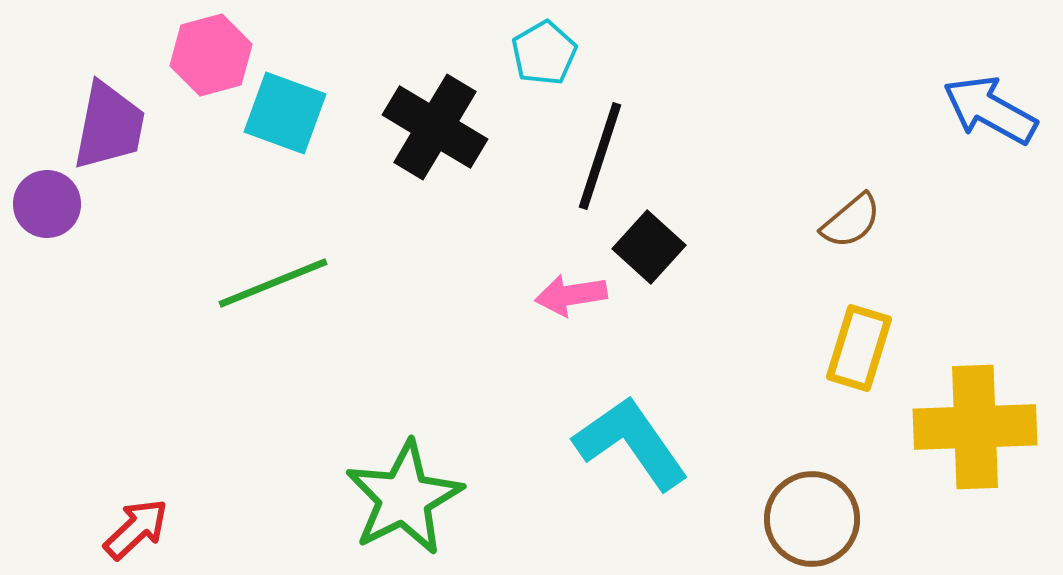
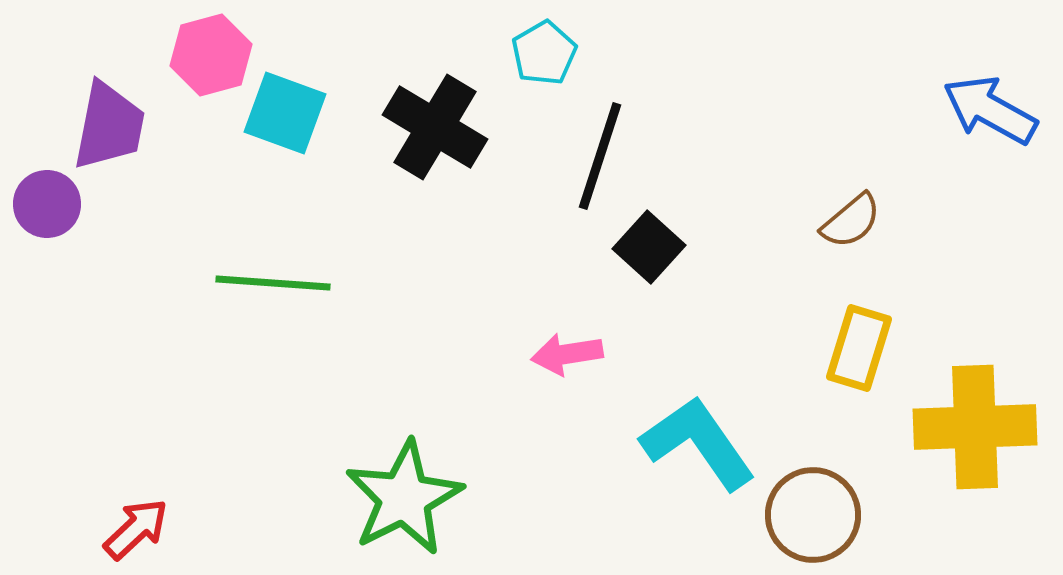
green line: rotated 26 degrees clockwise
pink arrow: moved 4 px left, 59 px down
cyan L-shape: moved 67 px right
brown circle: moved 1 px right, 4 px up
